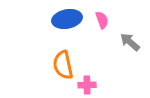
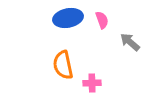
blue ellipse: moved 1 px right, 1 px up
pink cross: moved 5 px right, 2 px up
